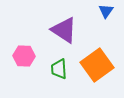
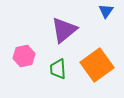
purple triangle: rotated 48 degrees clockwise
pink hexagon: rotated 15 degrees counterclockwise
green trapezoid: moved 1 px left
